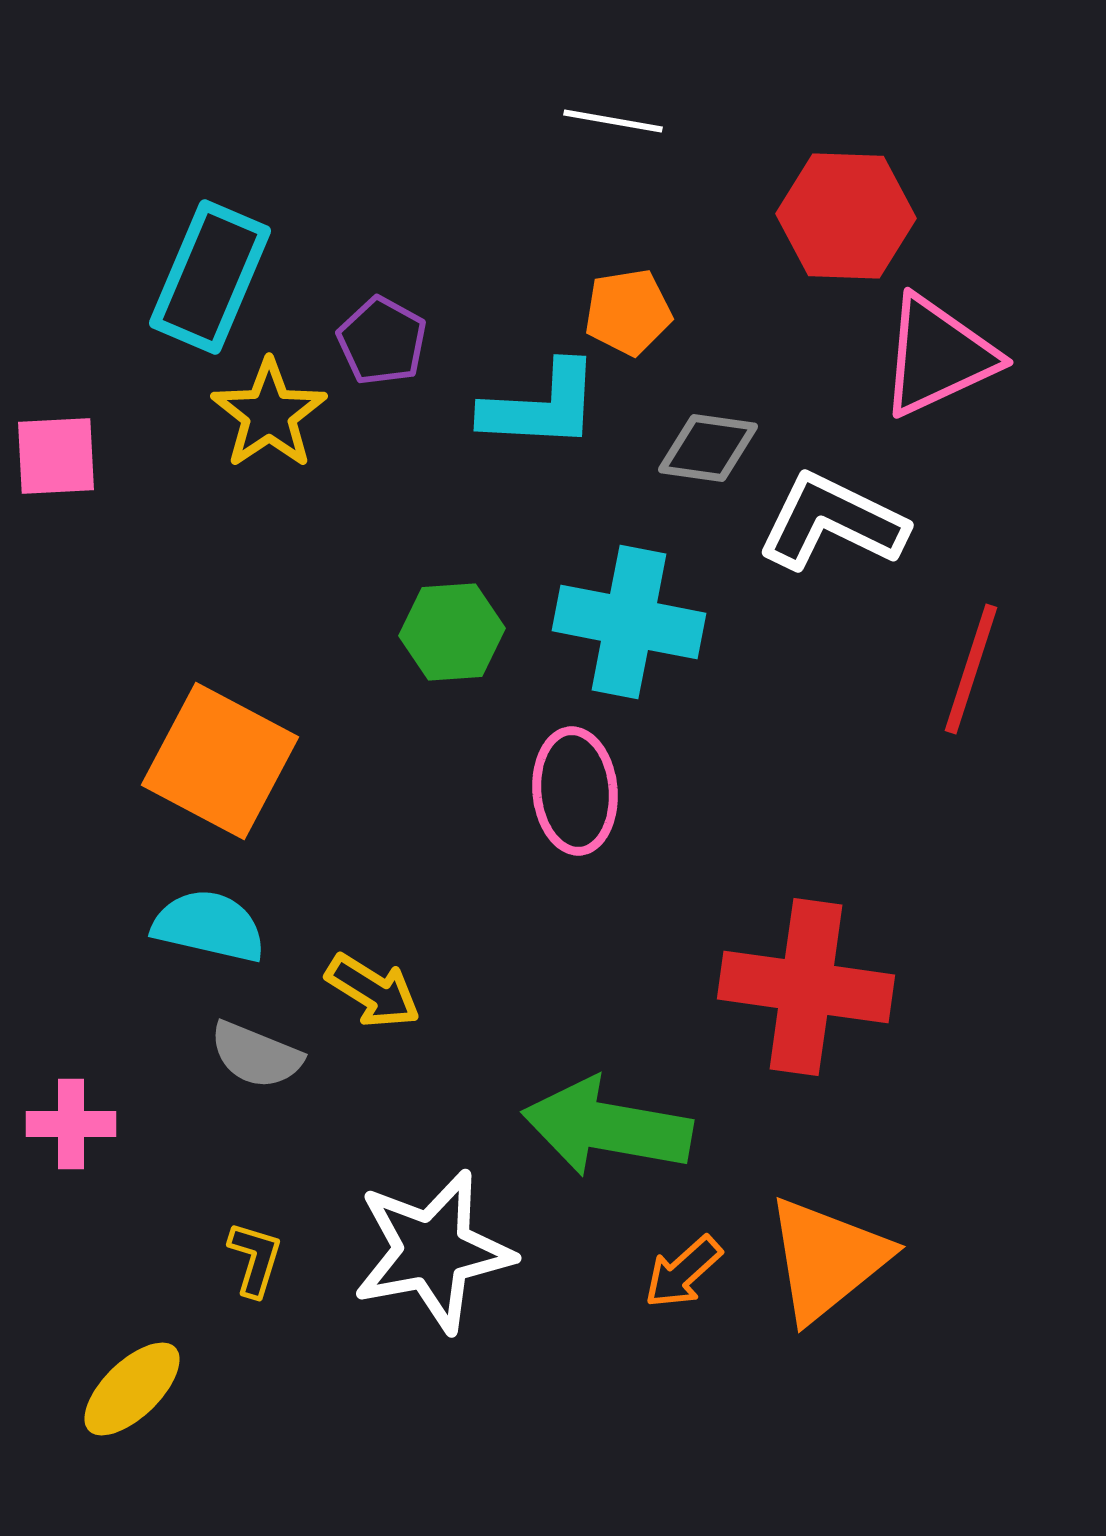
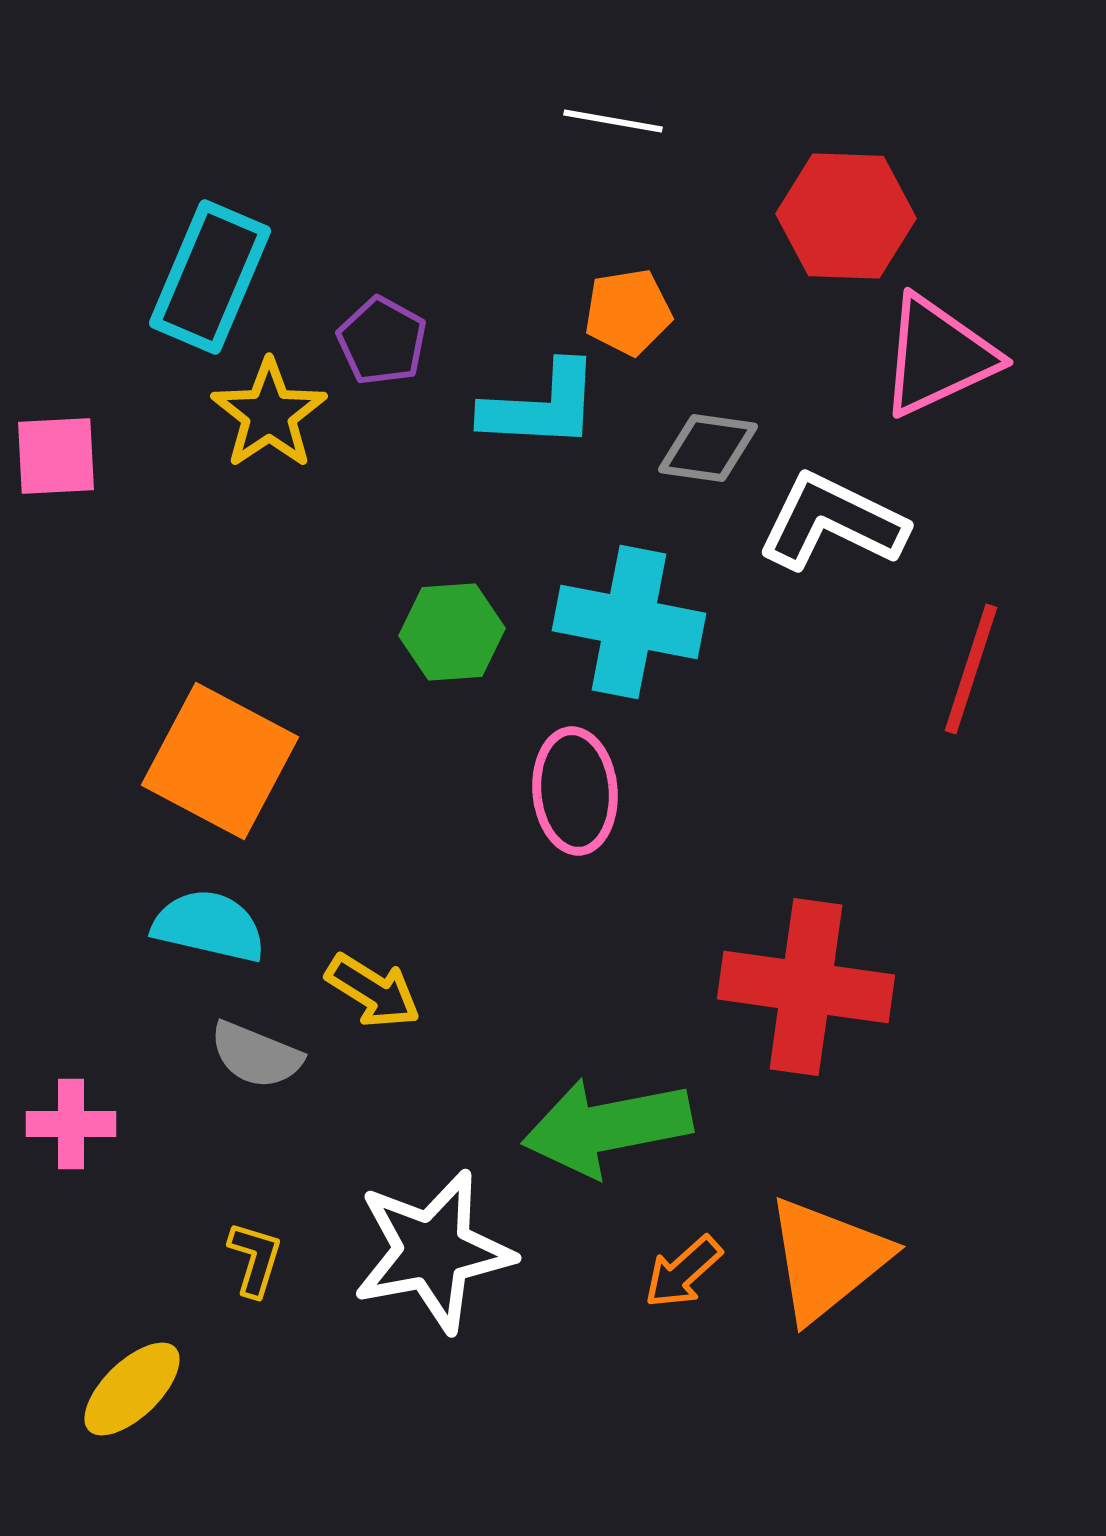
green arrow: rotated 21 degrees counterclockwise
